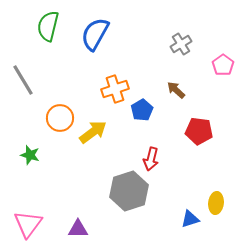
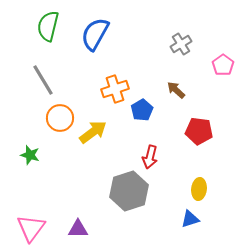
gray line: moved 20 px right
red arrow: moved 1 px left, 2 px up
yellow ellipse: moved 17 px left, 14 px up
pink triangle: moved 3 px right, 4 px down
